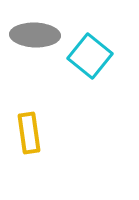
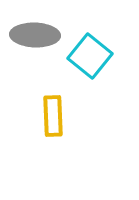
yellow rectangle: moved 24 px right, 17 px up; rotated 6 degrees clockwise
